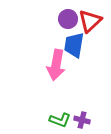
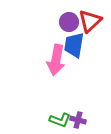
purple circle: moved 1 px right, 3 px down
pink arrow: moved 5 px up
purple cross: moved 4 px left
